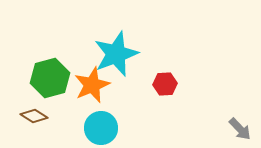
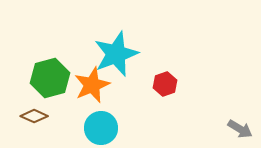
red hexagon: rotated 15 degrees counterclockwise
brown diamond: rotated 8 degrees counterclockwise
gray arrow: rotated 15 degrees counterclockwise
